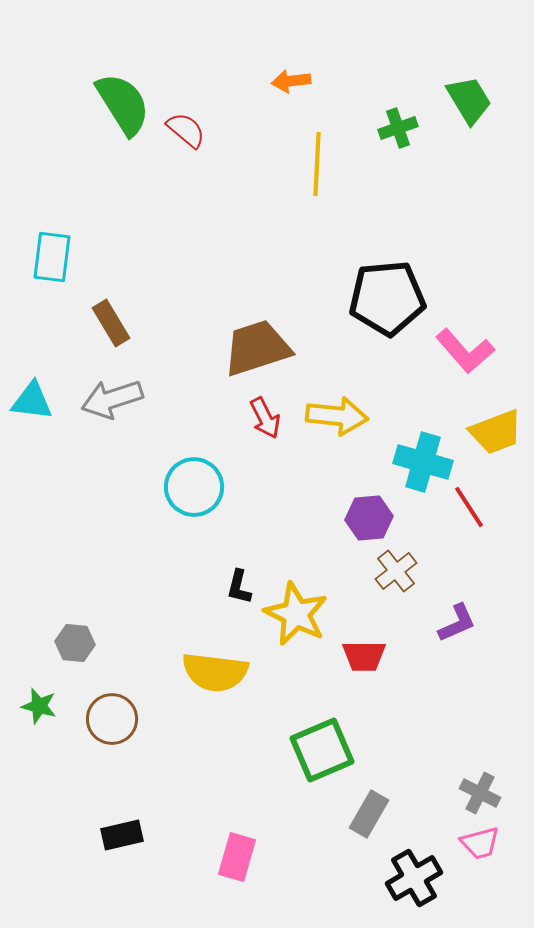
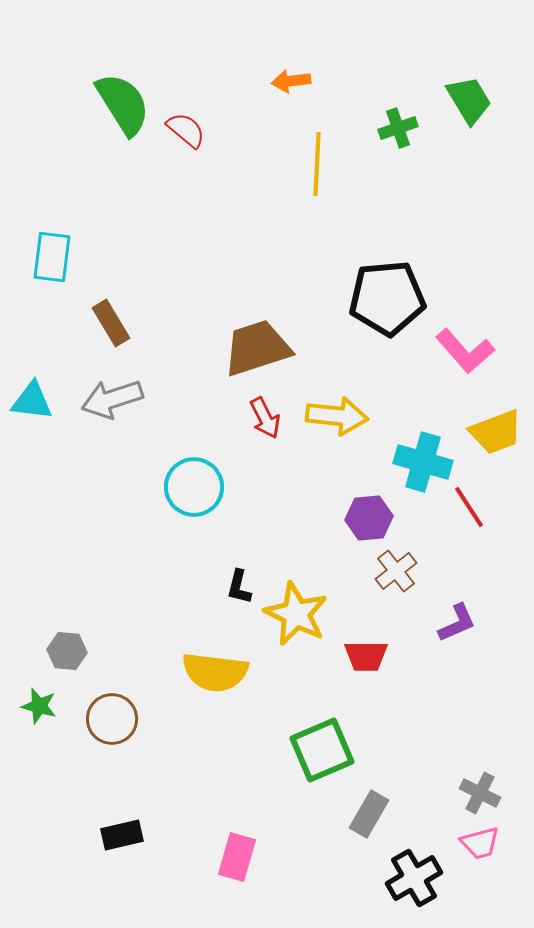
gray hexagon: moved 8 px left, 8 px down
red trapezoid: moved 2 px right
